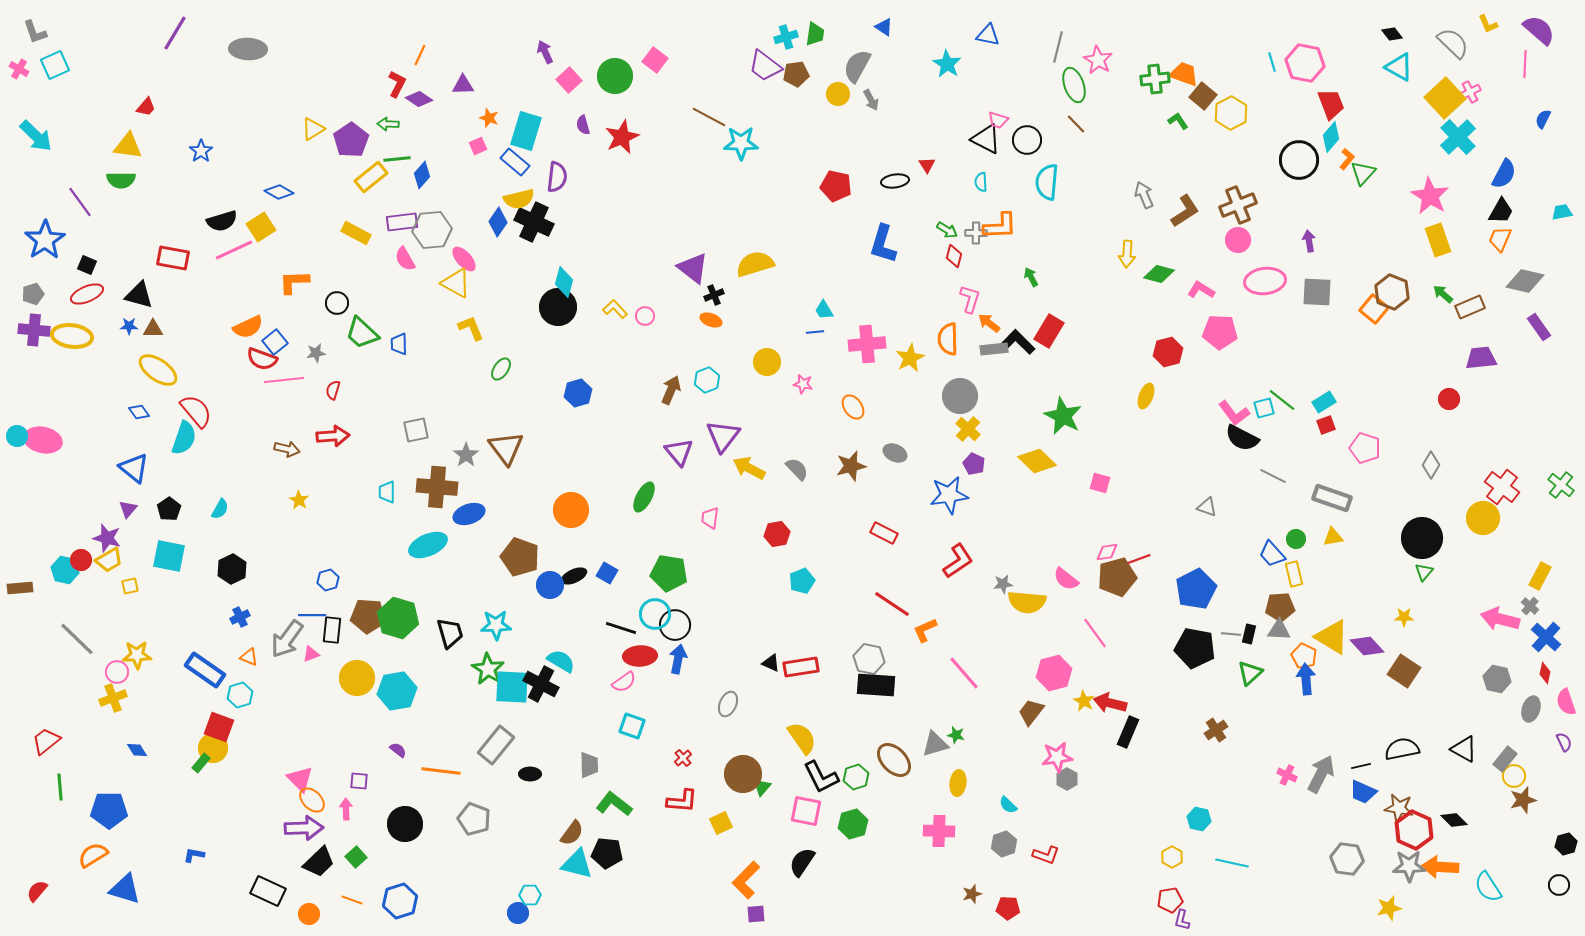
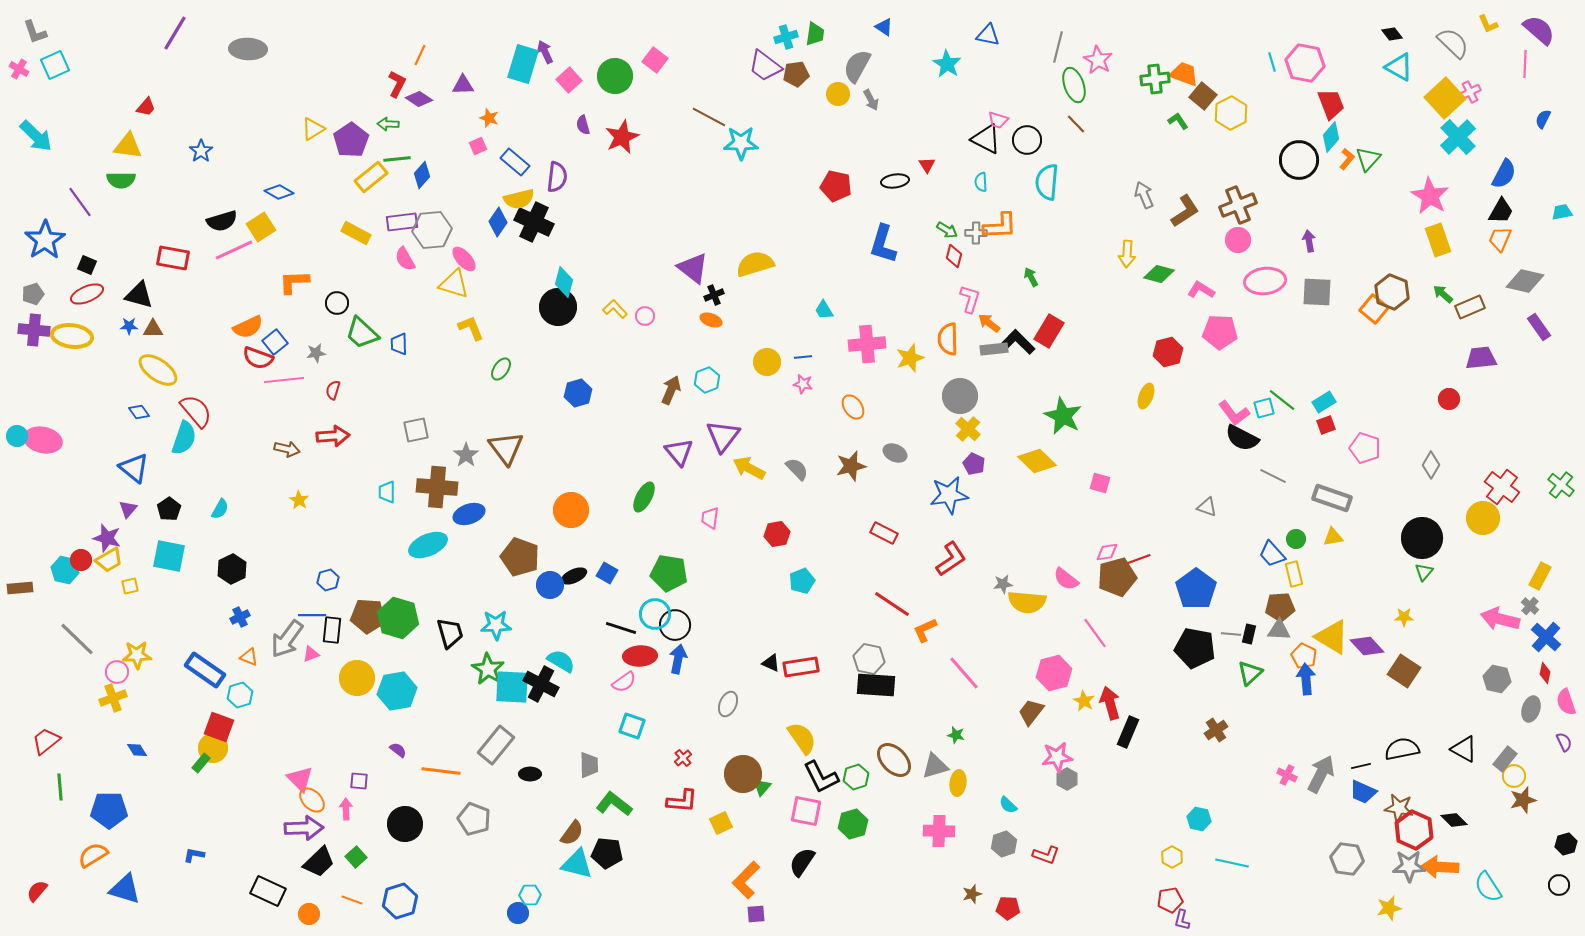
cyan rectangle at (526, 131): moved 3 px left, 67 px up
green triangle at (1363, 173): moved 5 px right, 14 px up
yellow triangle at (456, 283): moved 2 px left, 1 px down; rotated 12 degrees counterclockwise
blue line at (815, 332): moved 12 px left, 25 px down
yellow star at (910, 358): rotated 8 degrees clockwise
red semicircle at (262, 359): moved 4 px left, 1 px up
red L-shape at (958, 561): moved 7 px left, 2 px up
blue pentagon at (1196, 589): rotated 9 degrees counterclockwise
red arrow at (1110, 703): rotated 60 degrees clockwise
gray triangle at (935, 744): moved 22 px down
